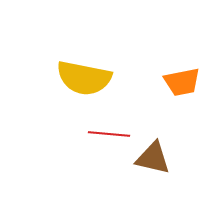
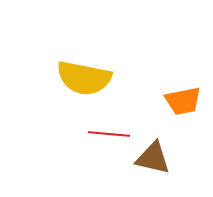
orange trapezoid: moved 1 px right, 19 px down
